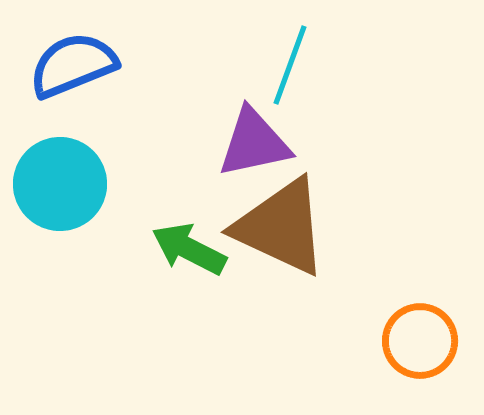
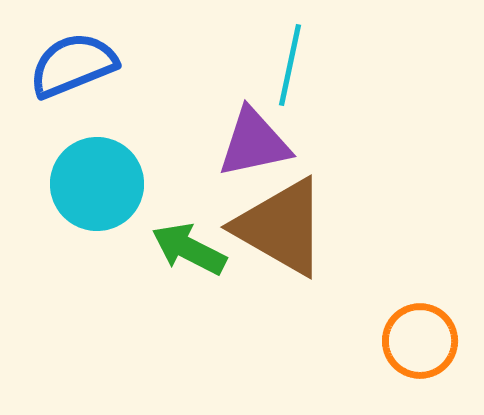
cyan line: rotated 8 degrees counterclockwise
cyan circle: moved 37 px right
brown triangle: rotated 5 degrees clockwise
